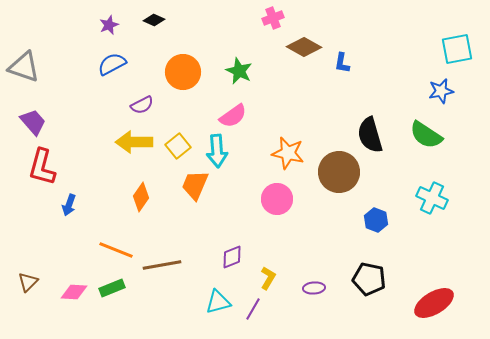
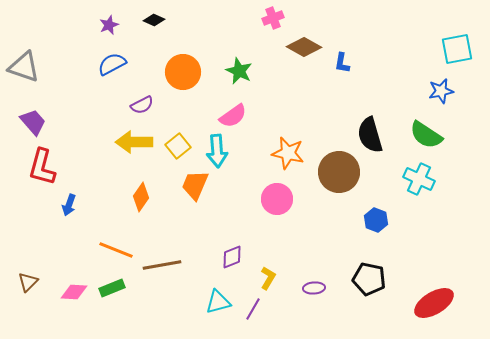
cyan cross: moved 13 px left, 19 px up
